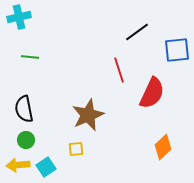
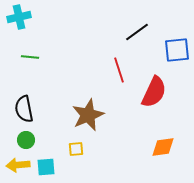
red semicircle: moved 2 px right, 1 px up
orange diamond: rotated 35 degrees clockwise
cyan square: rotated 30 degrees clockwise
